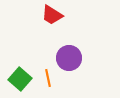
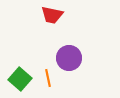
red trapezoid: rotated 20 degrees counterclockwise
